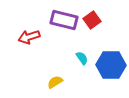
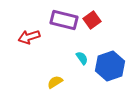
blue hexagon: moved 1 px left, 1 px down; rotated 20 degrees counterclockwise
